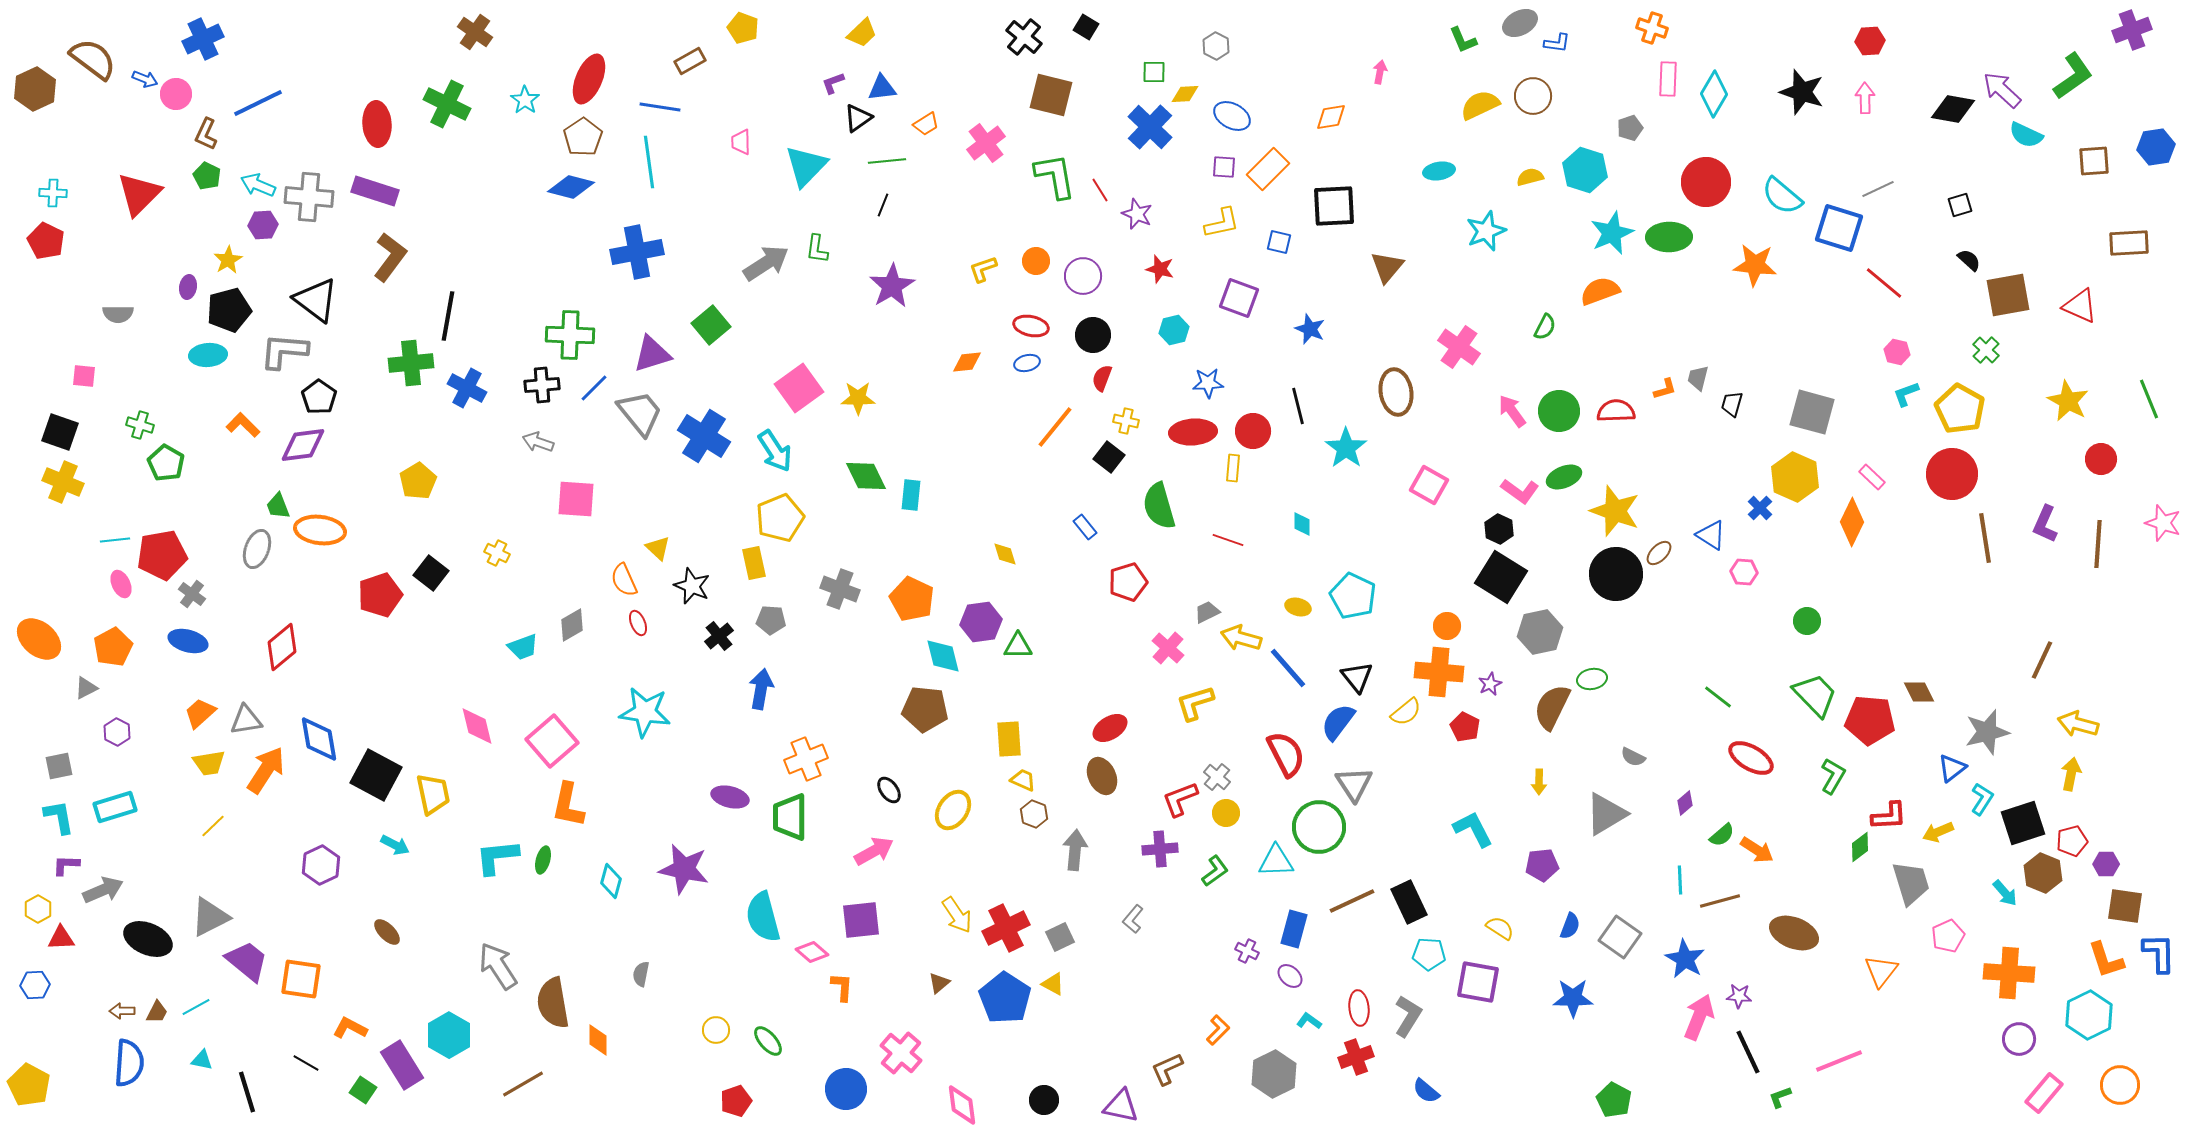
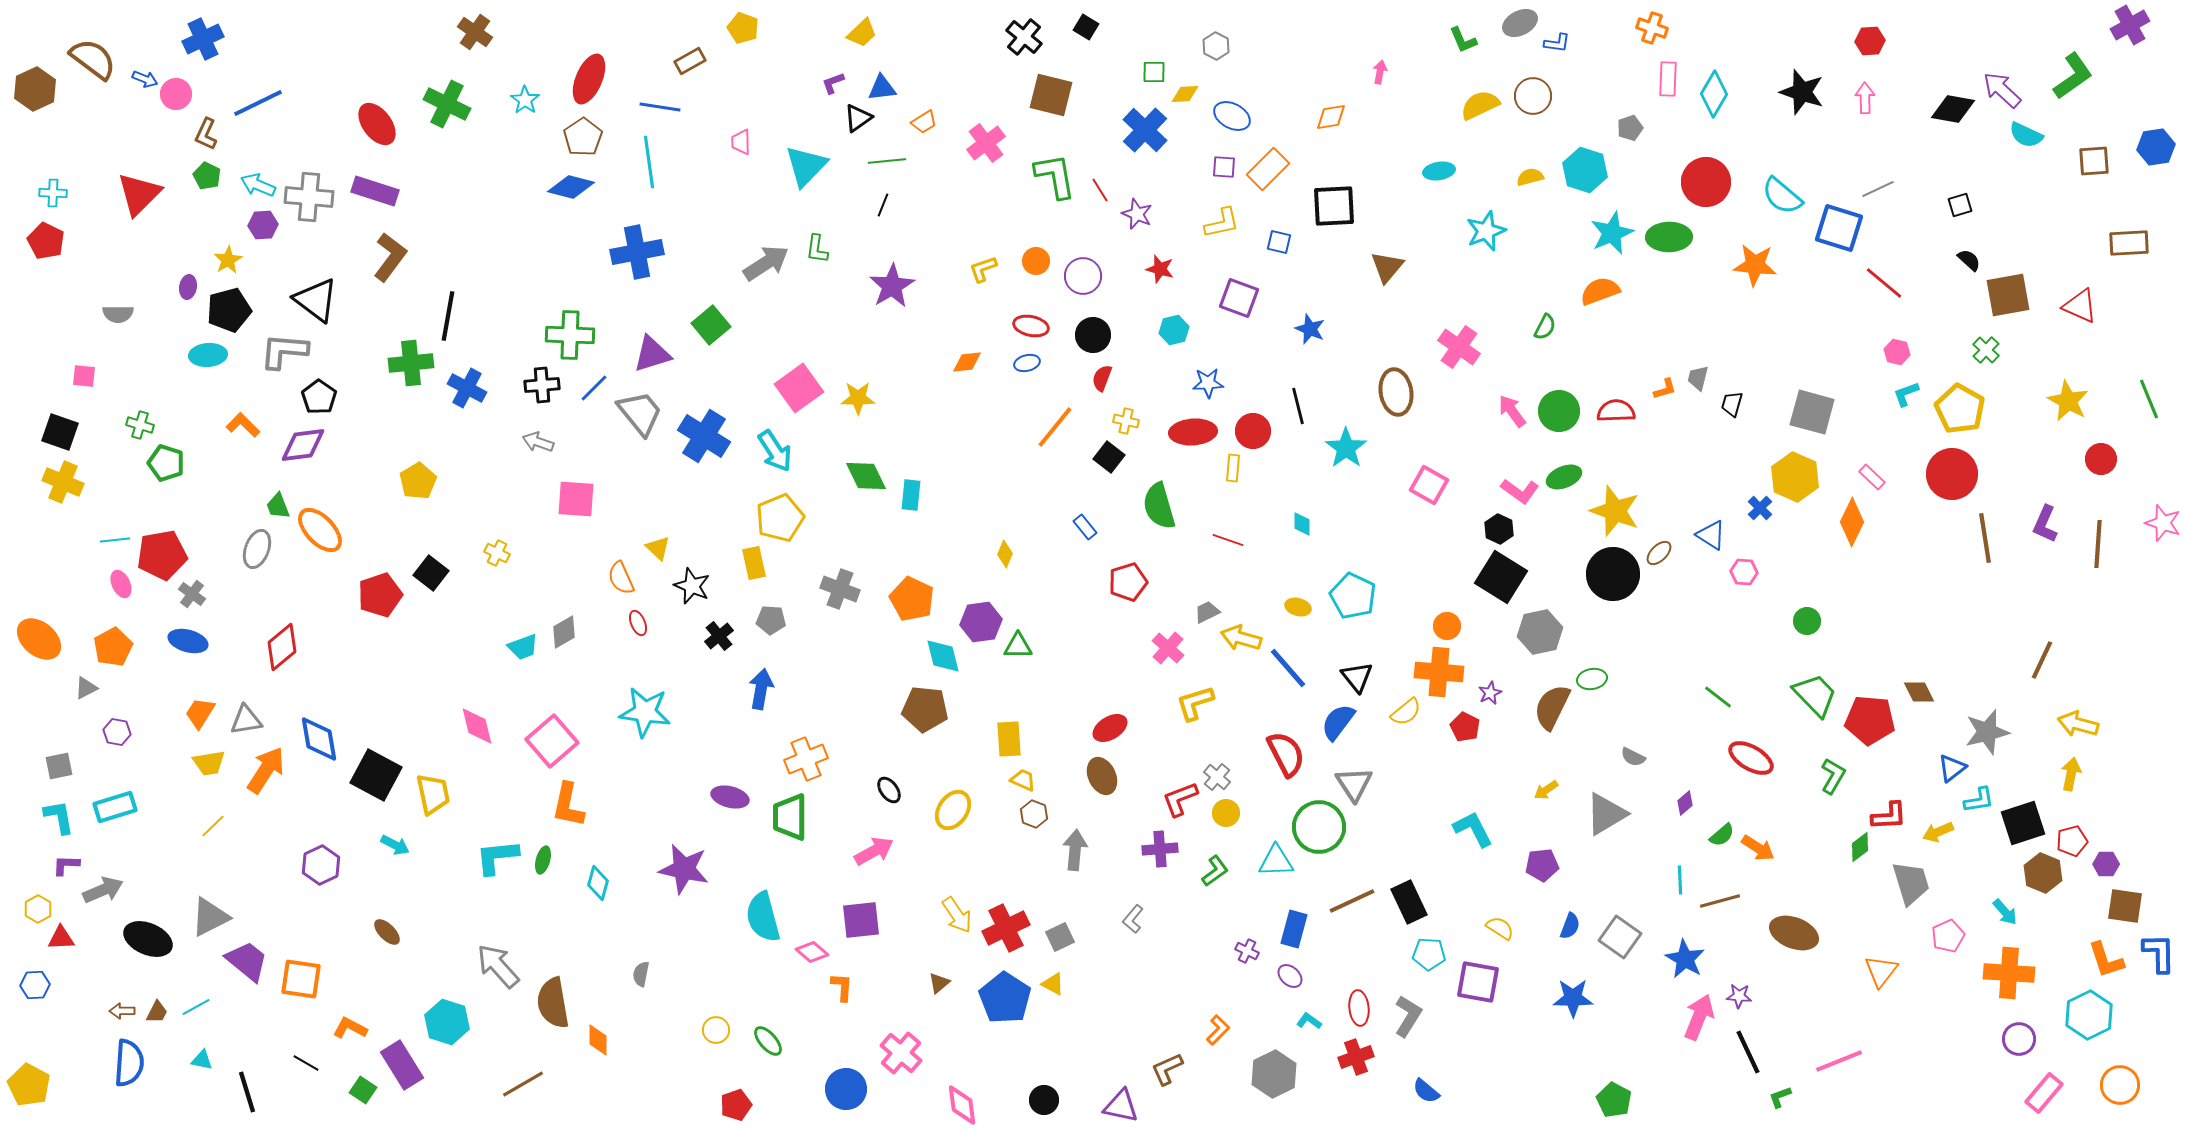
purple cross at (2132, 30): moved 2 px left, 5 px up; rotated 9 degrees counterclockwise
red ellipse at (377, 124): rotated 33 degrees counterclockwise
orange trapezoid at (926, 124): moved 2 px left, 2 px up
blue cross at (1150, 127): moved 5 px left, 3 px down
green pentagon at (166, 463): rotated 12 degrees counterclockwise
orange ellipse at (320, 530): rotated 39 degrees clockwise
yellow diamond at (1005, 554): rotated 40 degrees clockwise
black circle at (1616, 574): moved 3 px left
orange semicircle at (624, 580): moved 3 px left, 2 px up
gray diamond at (572, 625): moved 8 px left, 7 px down
purple star at (1490, 684): moved 9 px down
orange trapezoid at (200, 713): rotated 16 degrees counterclockwise
purple hexagon at (117, 732): rotated 16 degrees counterclockwise
yellow arrow at (1539, 782): moved 7 px right, 8 px down; rotated 55 degrees clockwise
cyan L-shape at (1982, 799): moved 3 px left, 1 px down; rotated 48 degrees clockwise
orange arrow at (1757, 850): moved 1 px right, 2 px up
cyan diamond at (611, 881): moved 13 px left, 2 px down
cyan arrow at (2005, 893): moved 19 px down
gray arrow at (498, 966): rotated 9 degrees counterclockwise
cyan hexagon at (449, 1035): moved 2 px left, 13 px up; rotated 12 degrees counterclockwise
red pentagon at (736, 1101): moved 4 px down
